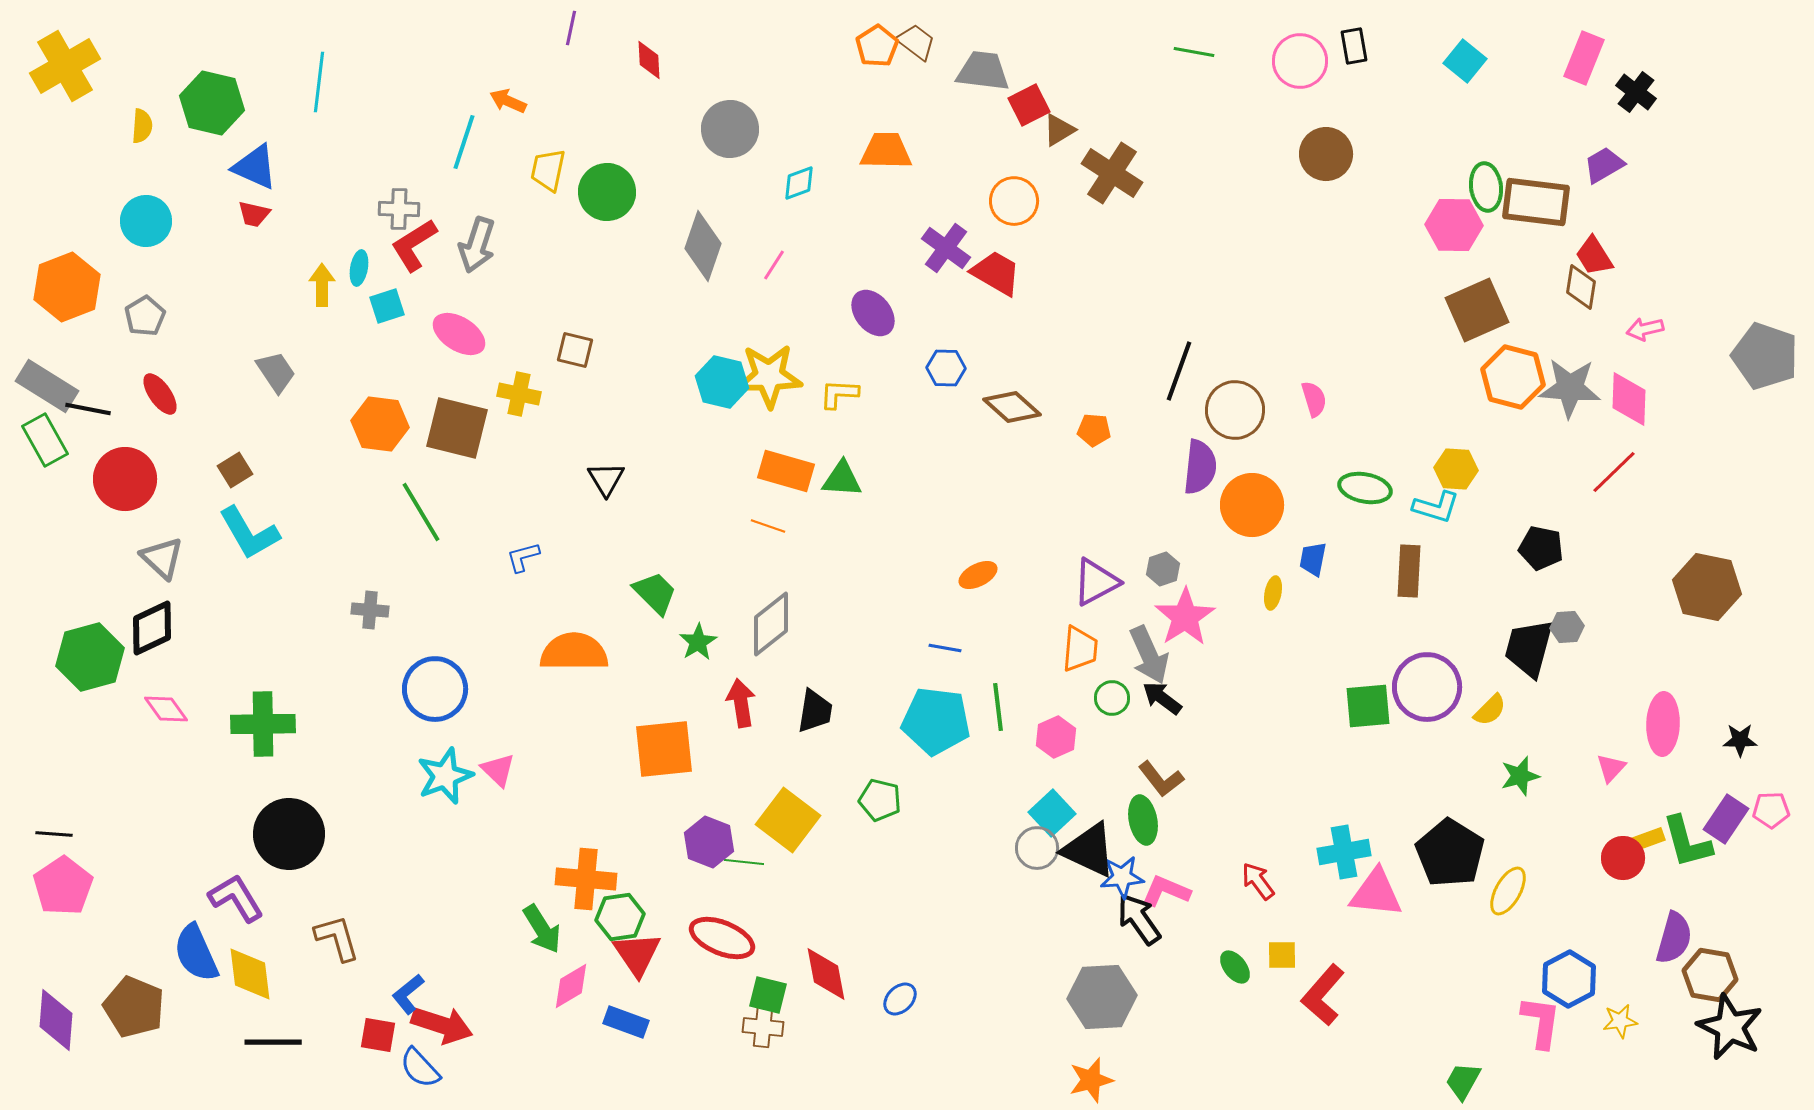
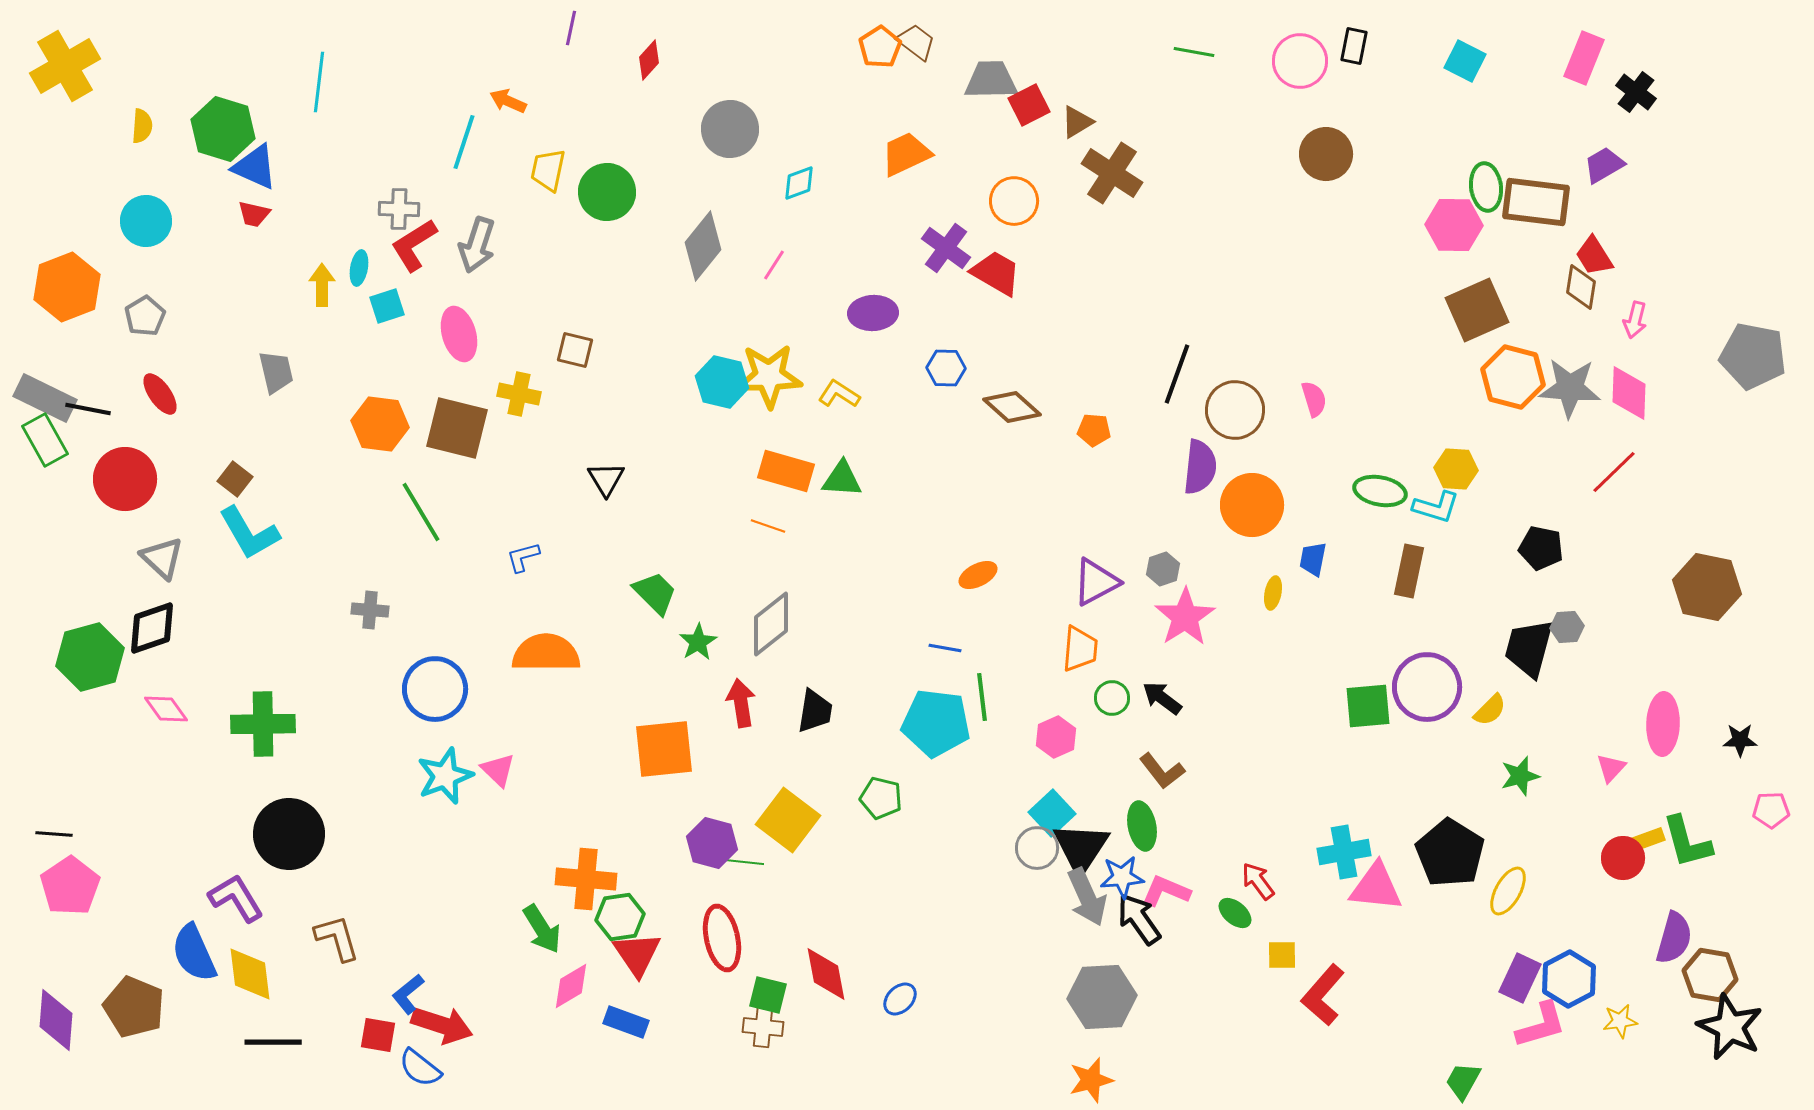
orange pentagon at (877, 46): moved 3 px right, 1 px down
black rectangle at (1354, 46): rotated 21 degrees clockwise
red diamond at (649, 60): rotated 45 degrees clockwise
cyan square at (1465, 61): rotated 12 degrees counterclockwise
gray trapezoid at (983, 71): moved 8 px right, 9 px down; rotated 8 degrees counterclockwise
green hexagon at (212, 103): moved 11 px right, 26 px down; rotated 4 degrees clockwise
brown triangle at (1059, 130): moved 18 px right, 8 px up
orange trapezoid at (886, 151): moved 20 px right, 3 px down; rotated 26 degrees counterclockwise
gray diamond at (703, 246): rotated 20 degrees clockwise
purple ellipse at (873, 313): rotated 54 degrees counterclockwise
pink arrow at (1645, 329): moved 10 px left, 9 px up; rotated 63 degrees counterclockwise
pink ellipse at (459, 334): rotated 42 degrees clockwise
gray pentagon at (1765, 356): moved 12 px left; rotated 8 degrees counterclockwise
black line at (1179, 371): moved 2 px left, 3 px down
gray trapezoid at (276, 372): rotated 21 degrees clockwise
gray rectangle at (47, 386): moved 2 px left, 12 px down; rotated 6 degrees counterclockwise
yellow L-shape at (839, 394): rotated 30 degrees clockwise
pink diamond at (1629, 399): moved 6 px up
brown square at (235, 470): moved 9 px down; rotated 20 degrees counterclockwise
green ellipse at (1365, 488): moved 15 px right, 3 px down
brown rectangle at (1409, 571): rotated 9 degrees clockwise
black diamond at (152, 628): rotated 6 degrees clockwise
orange semicircle at (574, 652): moved 28 px left, 1 px down
gray arrow at (1149, 655): moved 62 px left, 242 px down
green line at (998, 707): moved 16 px left, 10 px up
cyan pentagon at (936, 721): moved 2 px down
brown L-shape at (1161, 779): moved 1 px right, 8 px up
green pentagon at (880, 800): moved 1 px right, 2 px up
purple rectangle at (1726, 819): moved 206 px left, 159 px down; rotated 9 degrees counterclockwise
green ellipse at (1143, 820): moved 1 px left, 6 px down
purple hexagon at (709, 842): moved 3 px right, 1 px down; rotated 6 degrees counterclockwise
black triangle at (1089, 850): moved 8 px left, 2 px up; rotated 38 degrees clockwise
pink pentagon at (63, 886): moved 7 px right
pink triangle at (1376, 893): moved 6 px up
red ellipse at (722, 938): rotated 56 degrees clockwise
blue semicircle at (196, 953): moved 2 px left
green ellipse at (1235, 967): moved 54 px up; rotated 12 degrees counterclockwise
pink L-shape at (1541, 1022): moved 3 px down; rotated 66 degrees clockwise
blue semicircle at (420, 1068): rotated 9 degrees counterclockwise
